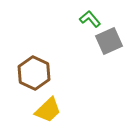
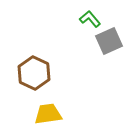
yellow trapezoid: moved 4 px down; rotated 144 degrees counterclockwise
